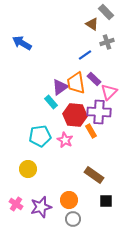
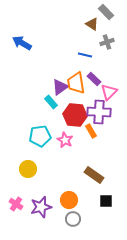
blue line: rotated 48 degrees clockwise
